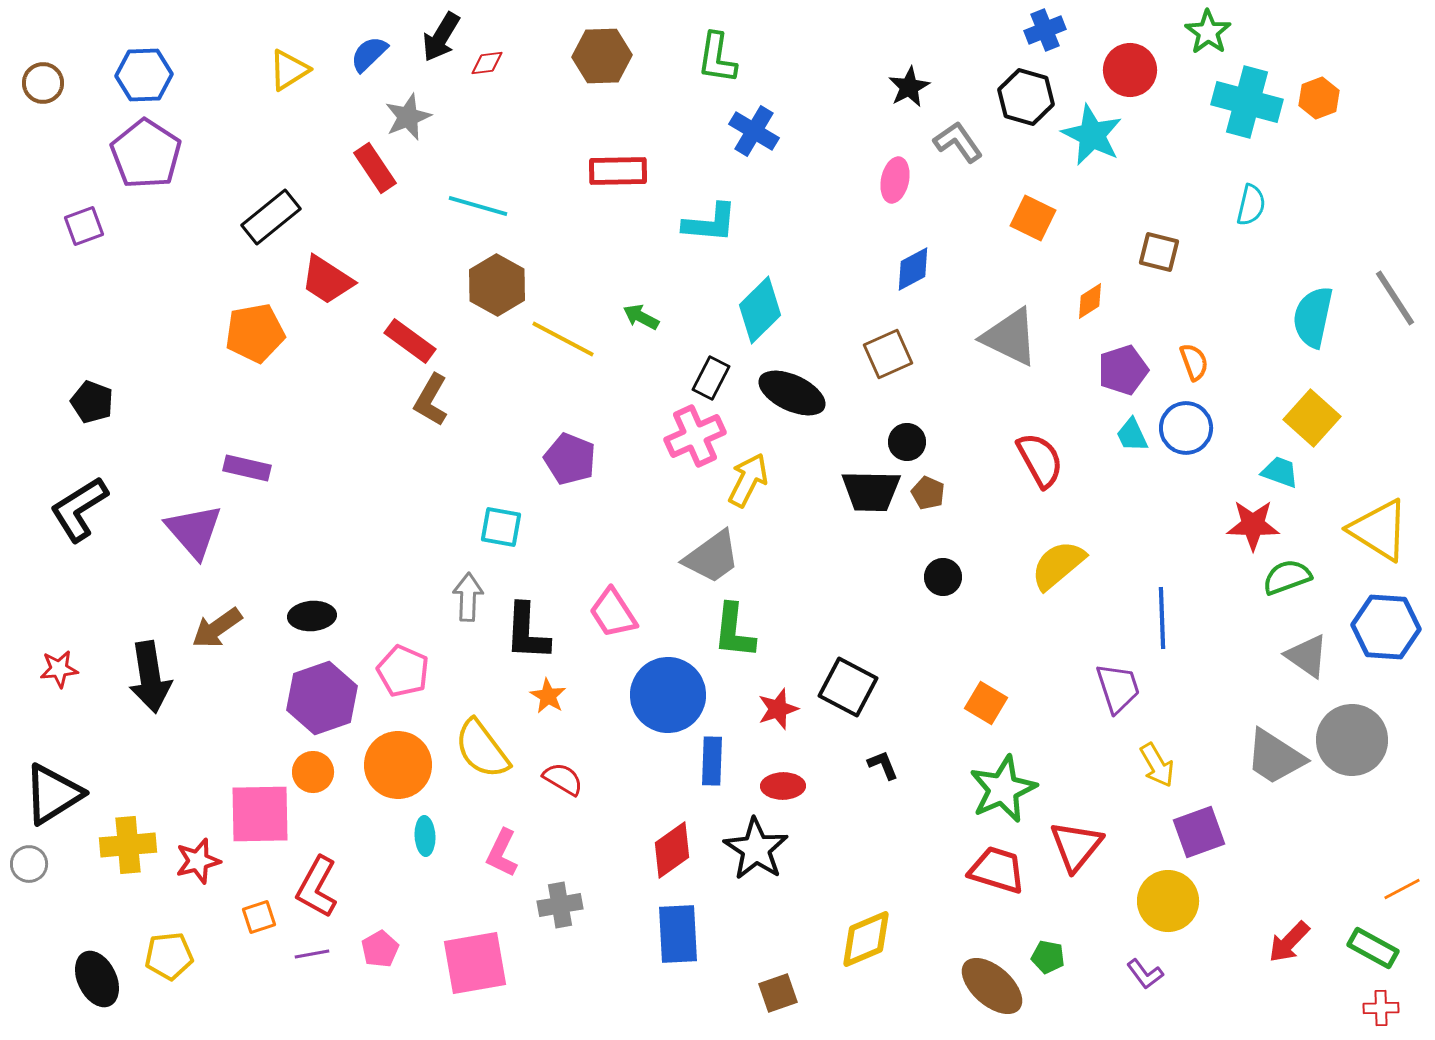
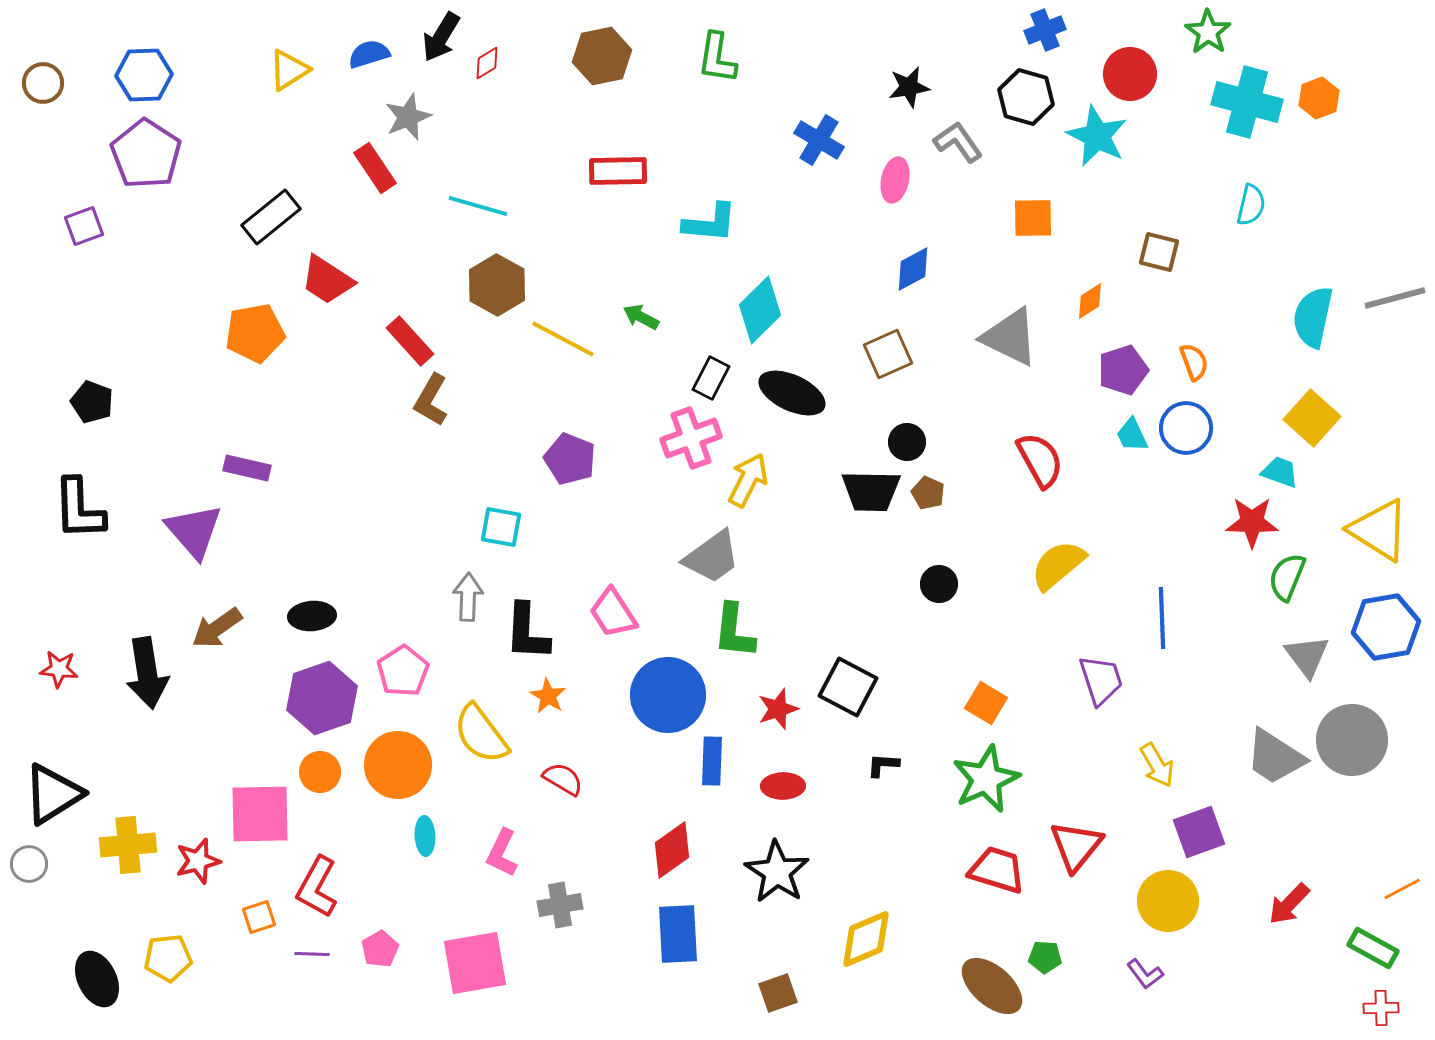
blue semicircle at (369, 54): rotated 27 degrees clockwise
brown hexagon at (602, 56): rotated 10 degrees counterclockwise
red diamond at (487, 63): rotated 24 degrees counterclockwise
red circle at (1130, 70): moved 4 px down
black star at (909, 87): rotated 18 degrees clockwise
blue cross at (754, 131): moved 65 px right, 9 px down
cyan star at (1092, 135): moved 5 px right, 1 px down
orange square at (1033, 218): rotated 27 degrees counterclockwise
gray line at (1395, 298): rotated 72 degrees counterclockwise
red rectangle at (410, 341): rotated 12 degrees clockwise
pink cross at (695, 436): moved 4 px left, 2 px down; rotated 4 degrees clockwise
black L-shape at (79, 509): rotated 60 degrees counterclockwise
red star at (1253, 525): moved 1 px left, 3 px up
black circle at (943, 577): moved 4 px left, 7 px down
green semicircle at (1287, 577): rotated 48 degrees counterclockwise
blue hexagon at (1386, 627): rotated 14 degrees counterclockwise
gray triangle at (1307, 656): rotated 18 degrees clockwise
red star at (59, 669): rotated 12 degrees clockwise
pink pentagon at (403, 671): rotated 15 degrees clockwise
black arrow at (150, 677): moved 3 px left, 4 px up
purple trapezoid at (1118, 688): moved 17 px left, 8 px up
yellow semicircle at (482, 749): moved 1 px left, 15 px up
black L-shape at (883, 765): rotated 64 degrees counterclockwise
orange circle at (313, 772): moved 7 px right
green star at (1003, 789): moved 17 px left, 10 px up
black star at (756, 849): moved 21 px right, 23 px down
red arrow at (1289, 942): moved 38 px up
purple line at (312, 954): rotated 12 degrees clockwise
yellow pentagon at (169, 956): moved 1 px left, 2 px down
green pentagon at (1048, 957): moved 3 px left; rotated 8 degrees counterclockwise
